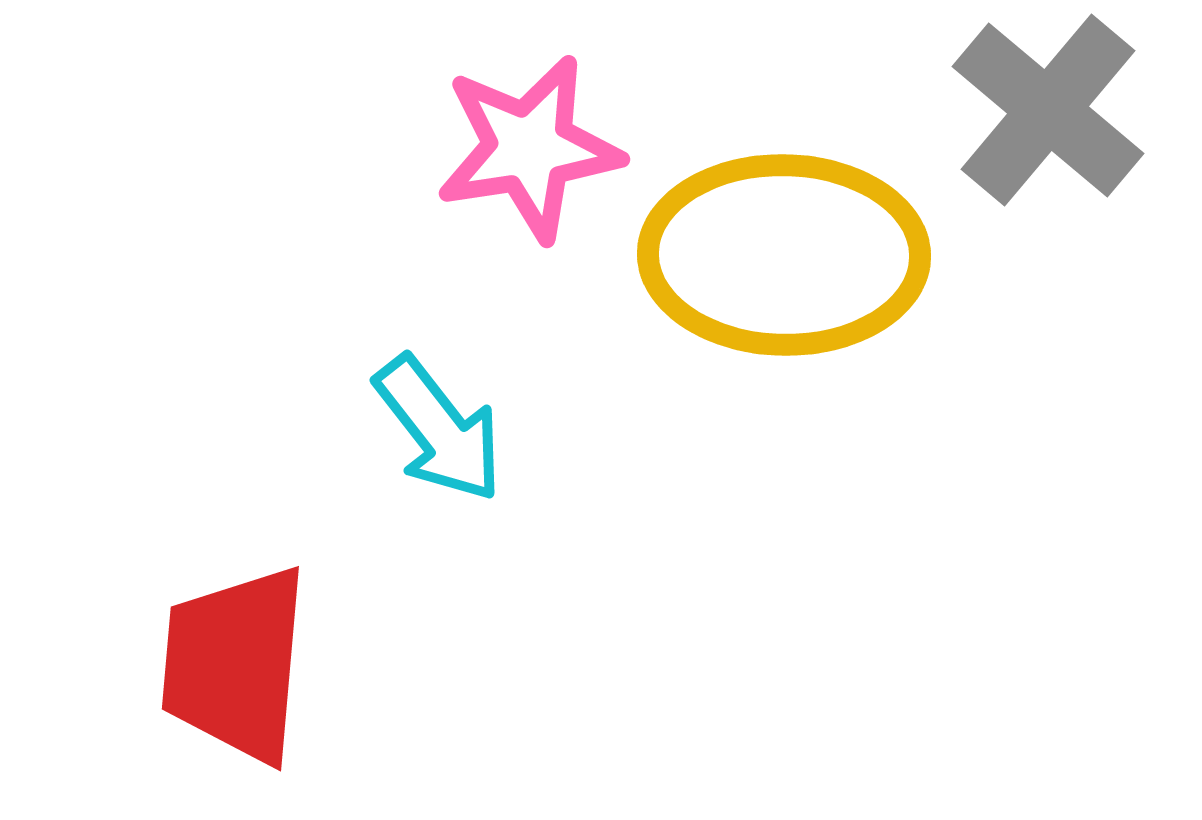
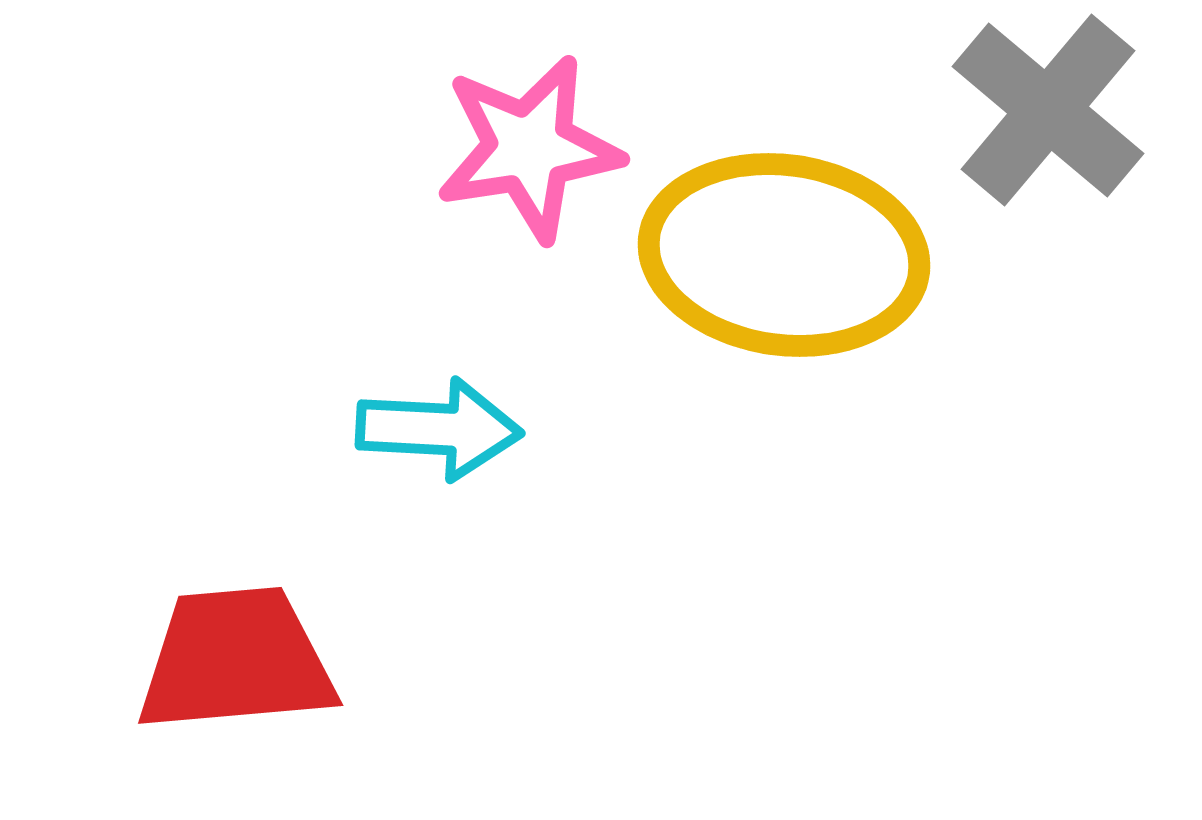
yellow ellipse: rotated 7 degrees clockwise
cyan arrow: rotated 49 degrees counterclockwise
red trapezoid: moved 1 px right, 4 px up; rotated 80 degrees clockwise
